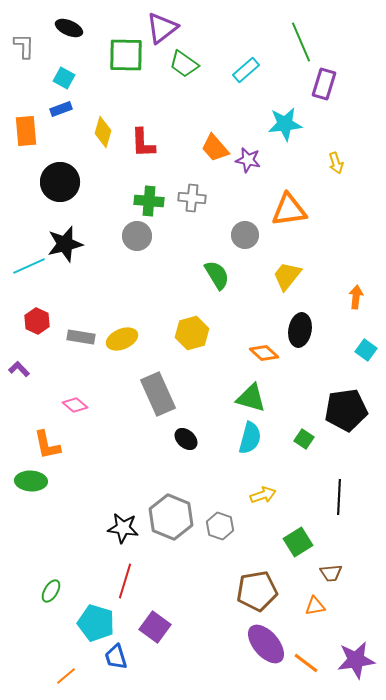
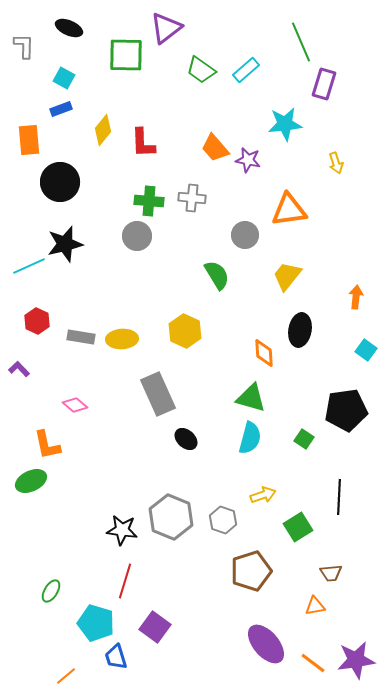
purple triangle at (162, 28): moved 4 px right
green trapezoid at (184, 64): moved 17 px right, 6 px down
orange rectangle at (26, 131): moved 3 px right, 9 px down
yellow diamond at (103, 132): moved 2 px up; rotated 24 degrees clockwise
yellow hexagon at (192, 333): moved 7 px left, 2 px up; rotated 20 degrees counterclockwise
yellow ellipse at (122, 339): rotated 20 degrees clockwise
orange diamond at (264, 353): rotated 44 degrees clockwise
green ellipse at (31, 481): rotated 28 degrees counterclockwise
gray hexagon at (220, 526): moved 3 px right, 6 px up
black star at (123, 528): moved 1 px left, 2 px down
green square at (298, 542): moved 15 px up
brown pentagon at (257, 591): moved 6 px left, 20 px up; rotated 9 degrees counterclockwise
orange line at (306, 663): moved 7 px right
